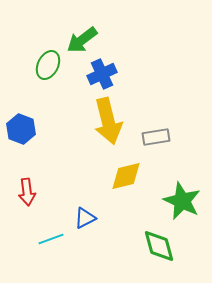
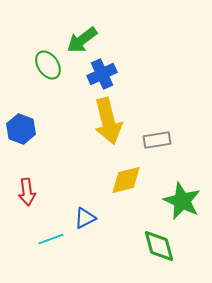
green ellipse: rotated 60 degrees counterclockwise
gray rectangle: moved 1 px right, 3 px down
yellow diamond: moved 4 px down
